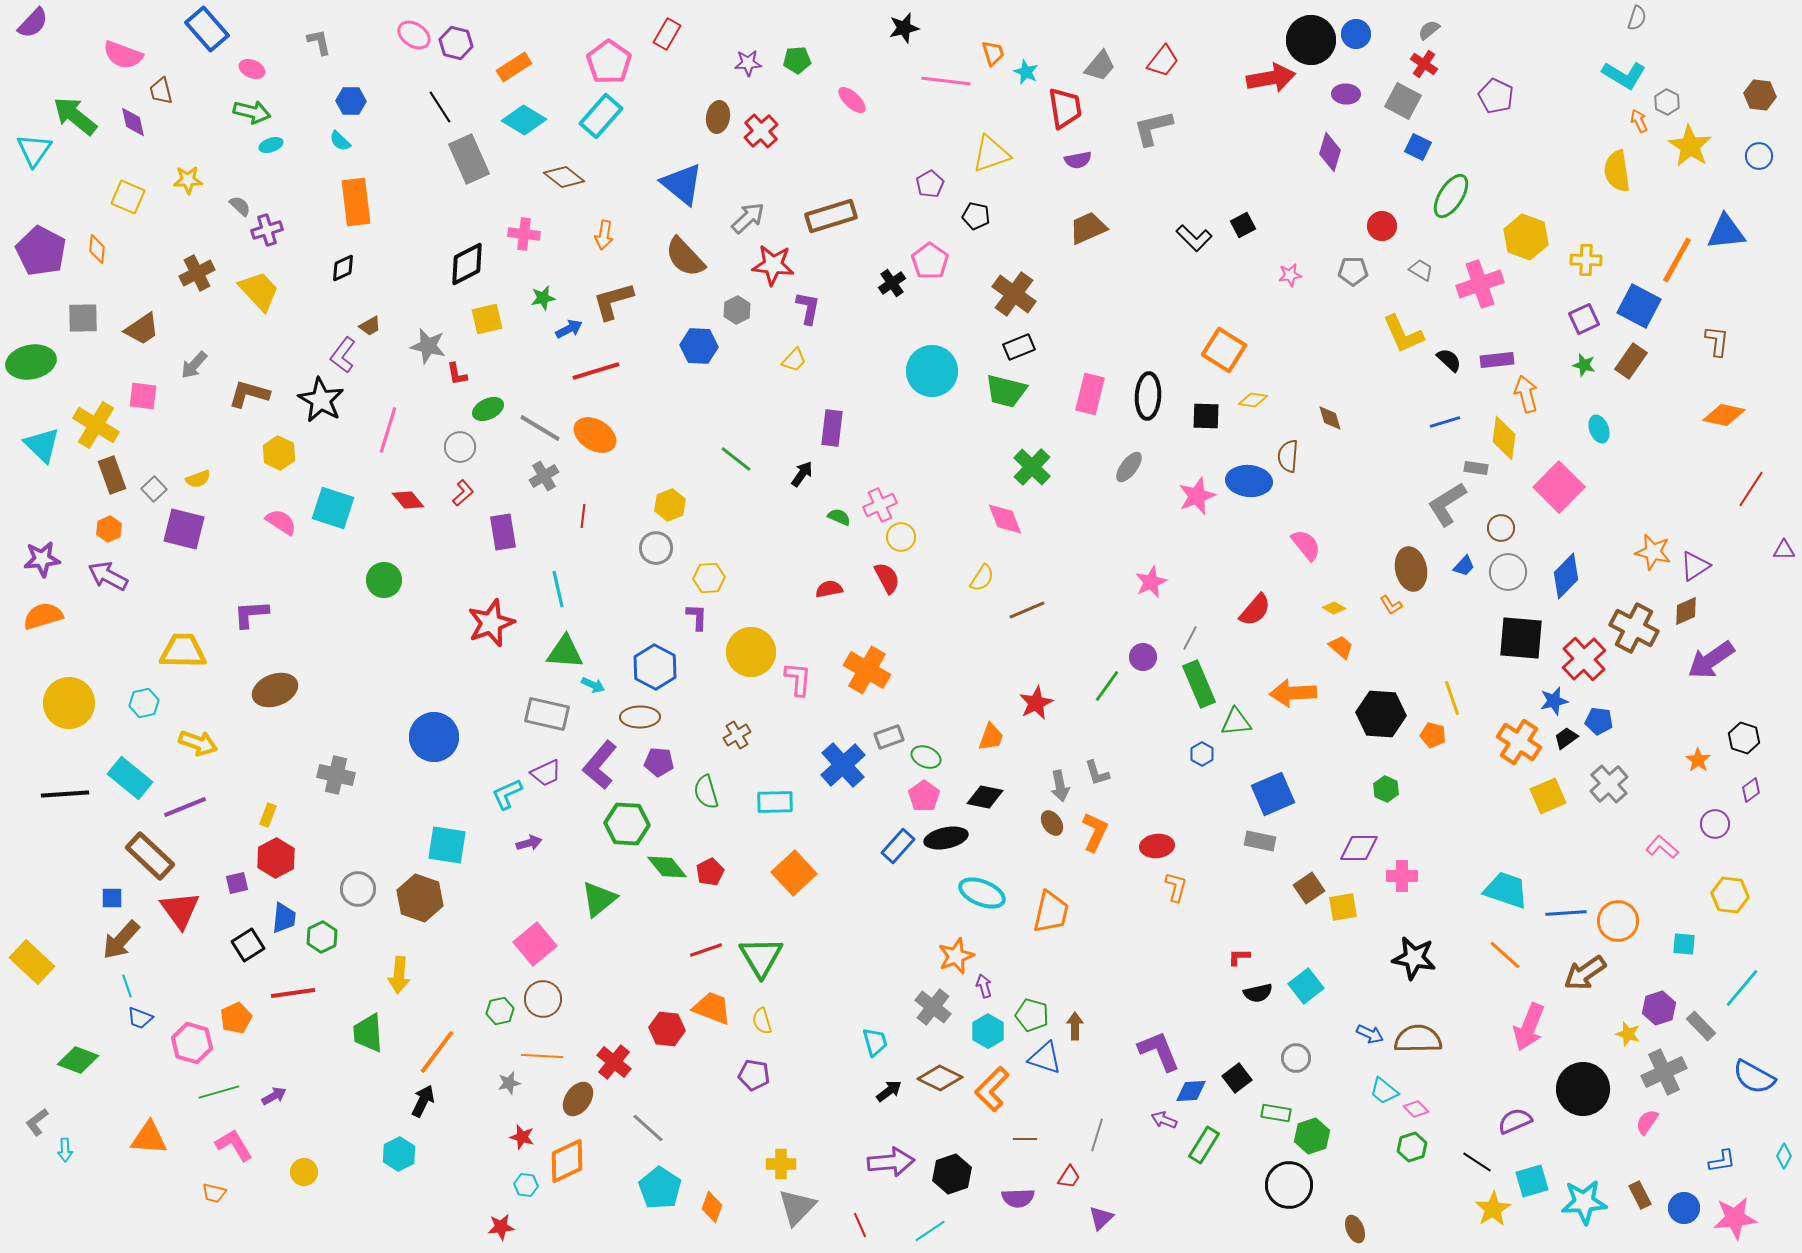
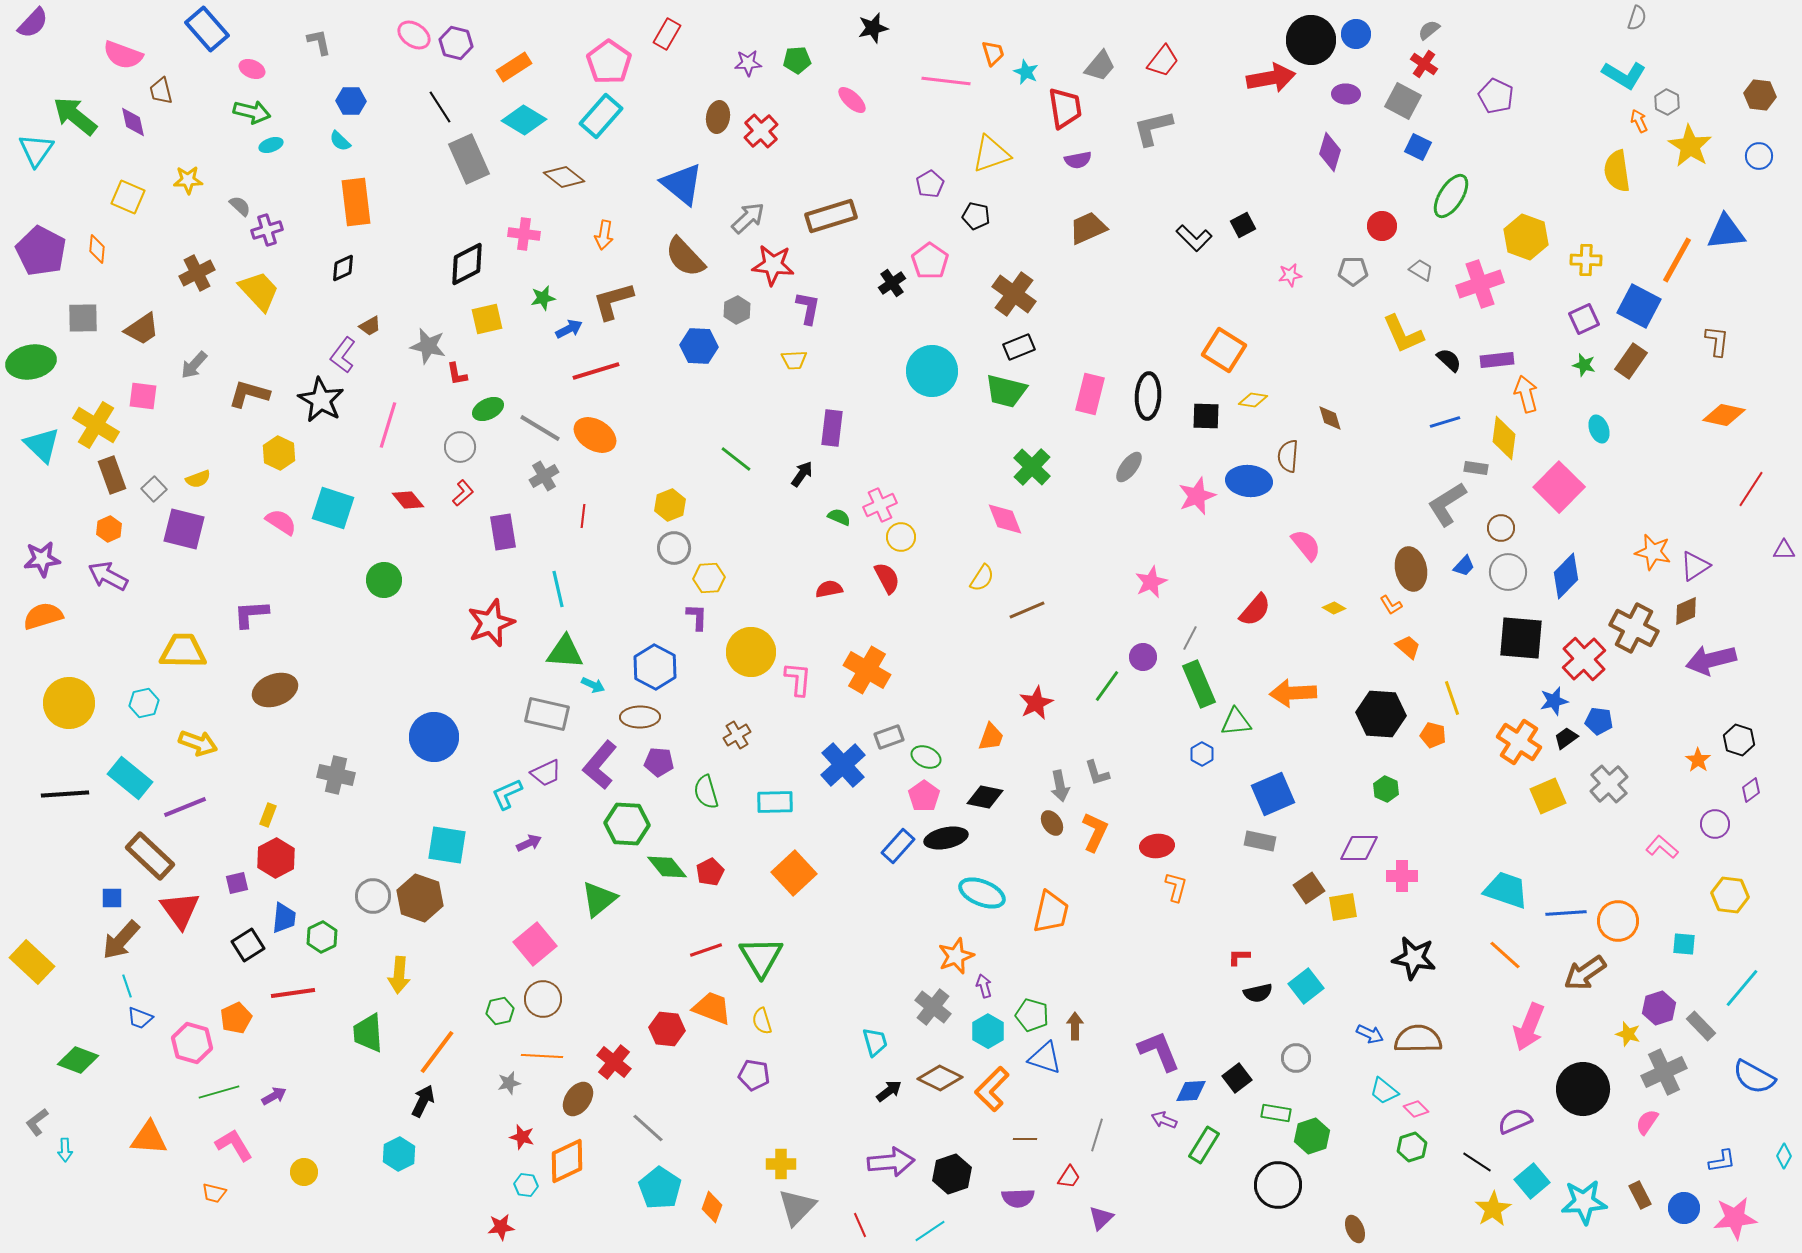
black star at (904, 28): moved 31 px left
cyan triangle at (34, 150): moved 2 px right
yellow trapezoid at (794, 360): rotated 44 degrees clockwise
pink line at (388, 430): moved 5 px up
gray circle at (656, 548): moved 18 px right
orange trapezoid at (1341, 647): moved 67 px right
purple arrow at (1711, 660): rotated 21 degrees clockwise
black hexagon at (1744, 738): moved 5 px left, 2 px down
purple arrow at (529, 843): rotated 10 degrees counterclockwise
gray circle at (358, 889): moved 15 px right, 7 px down
cyan square at (1532, 1181): rotated 24 degrees counterclockwise
black circle at (1289, 1185): moved 11 px left
